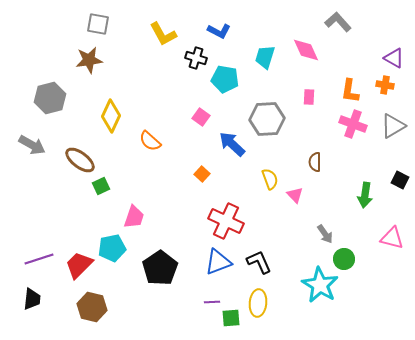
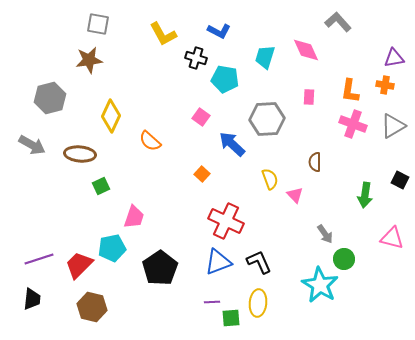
purple triangle at (394, 58): rotated 40 degrees counterclockwise
brown ellipse at (80, 160): moved 6 px up; rotated 32 degrees counterclockwise
